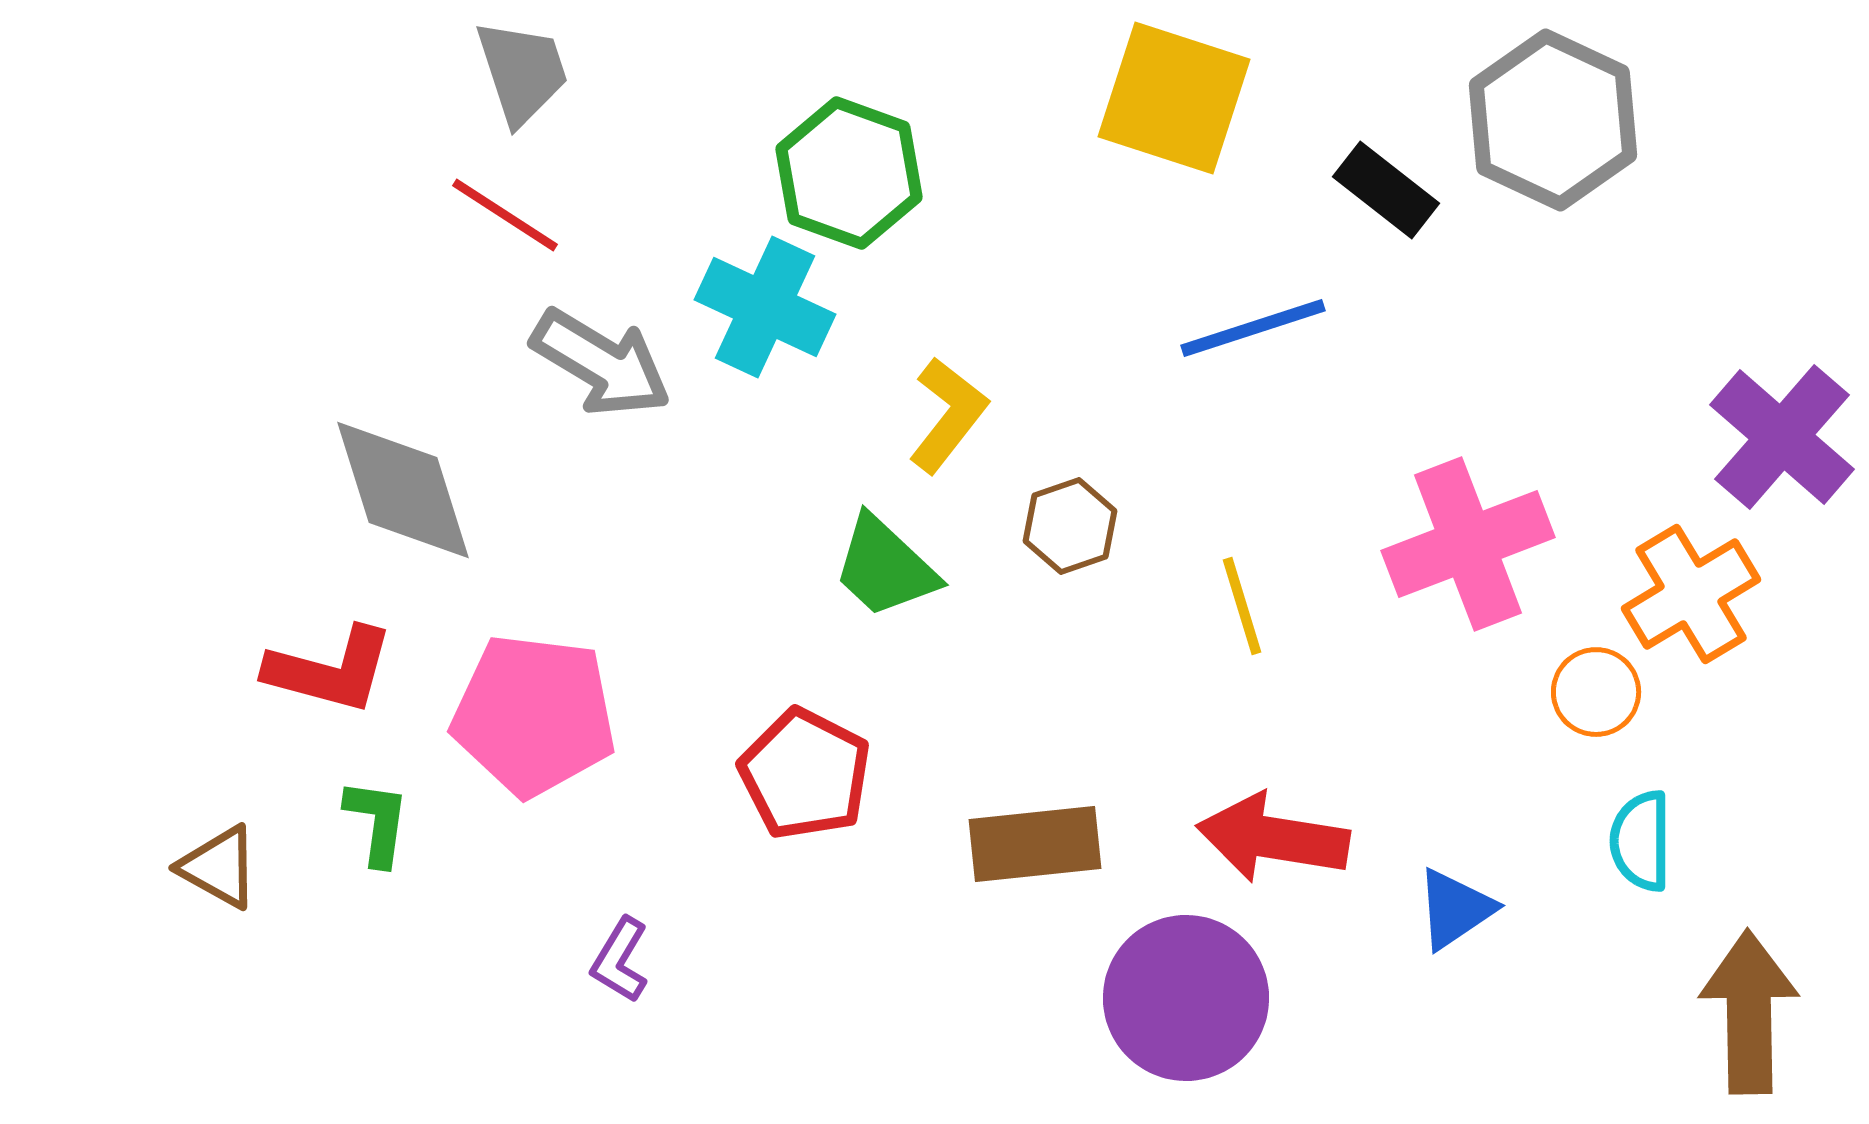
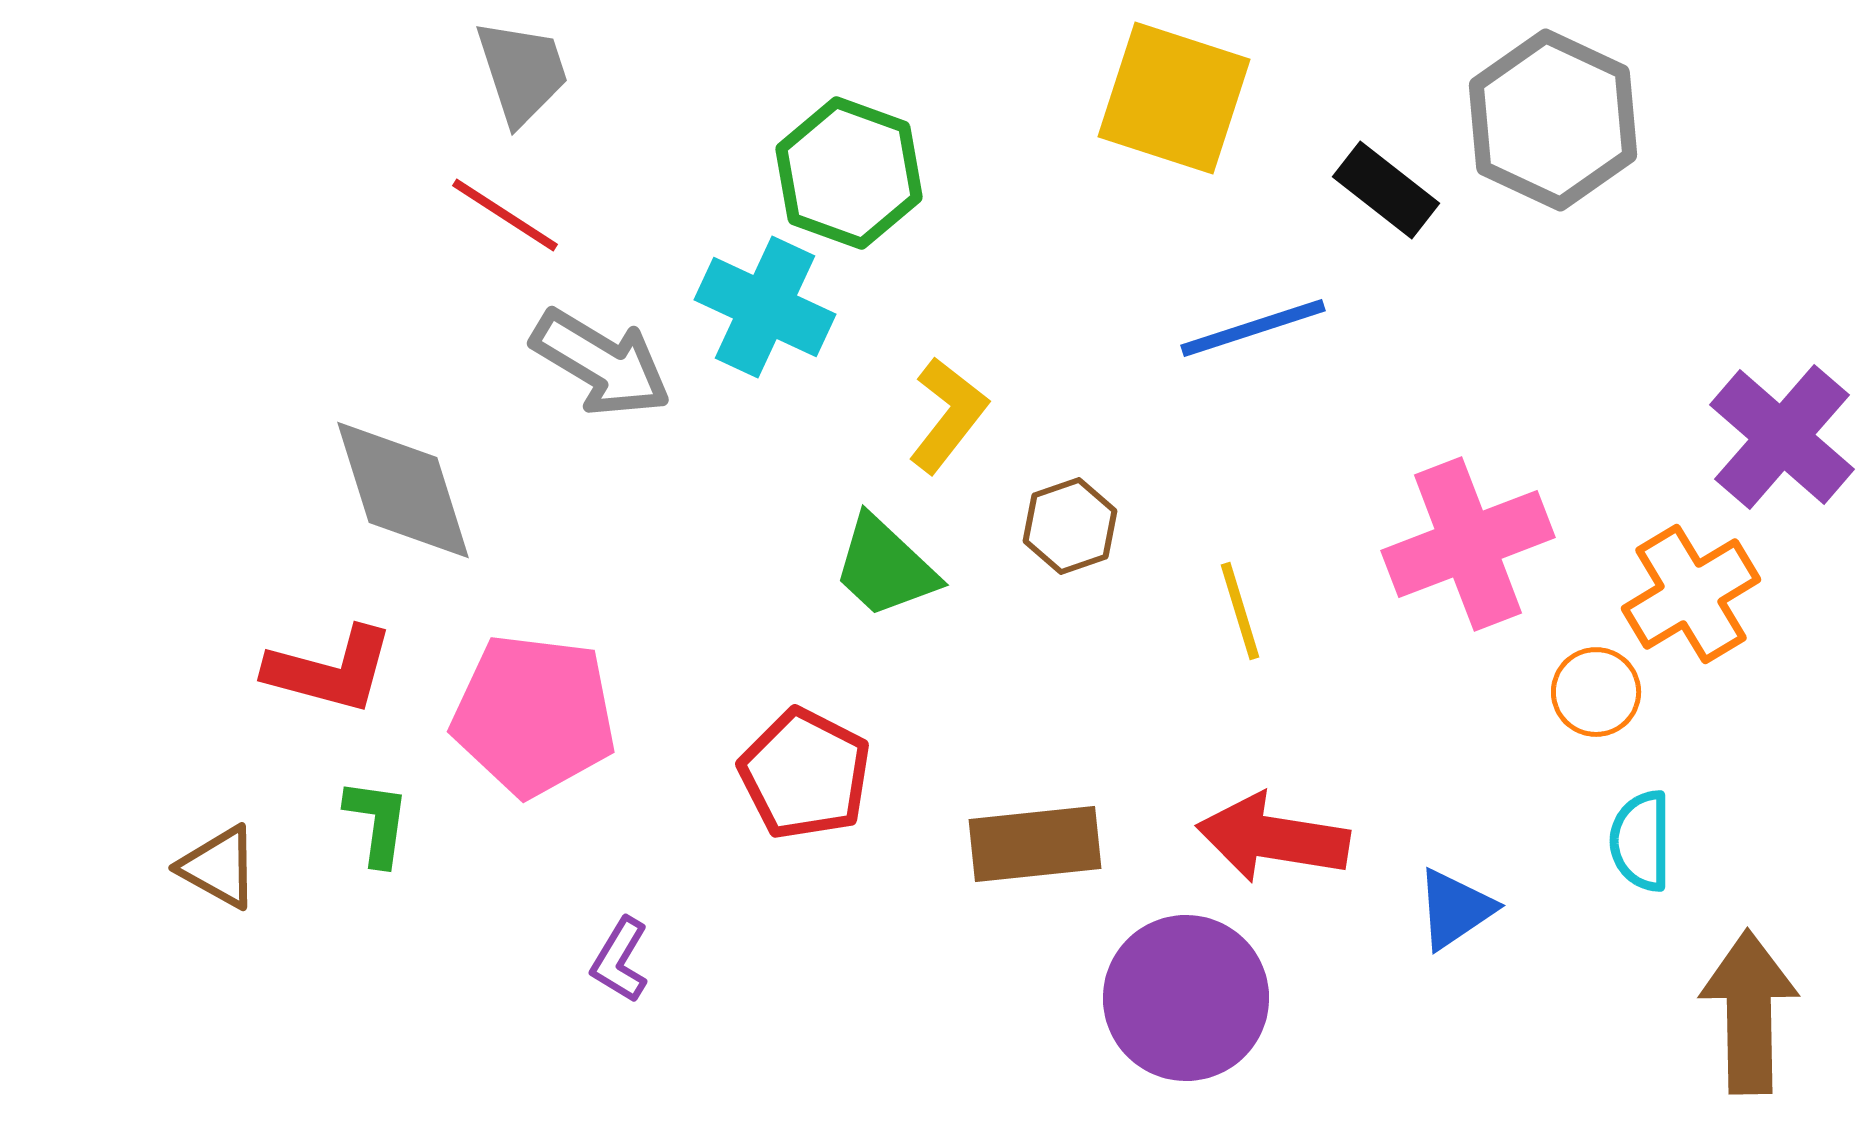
yellow line: moved 2 px left, 5 px down
